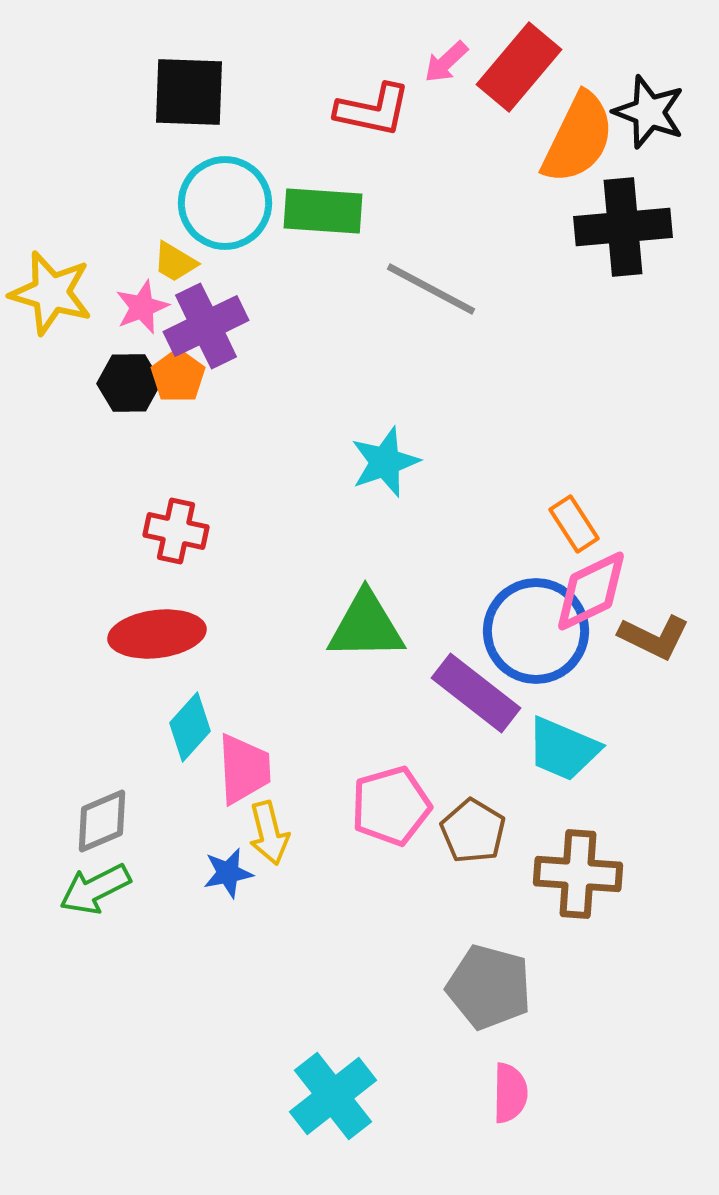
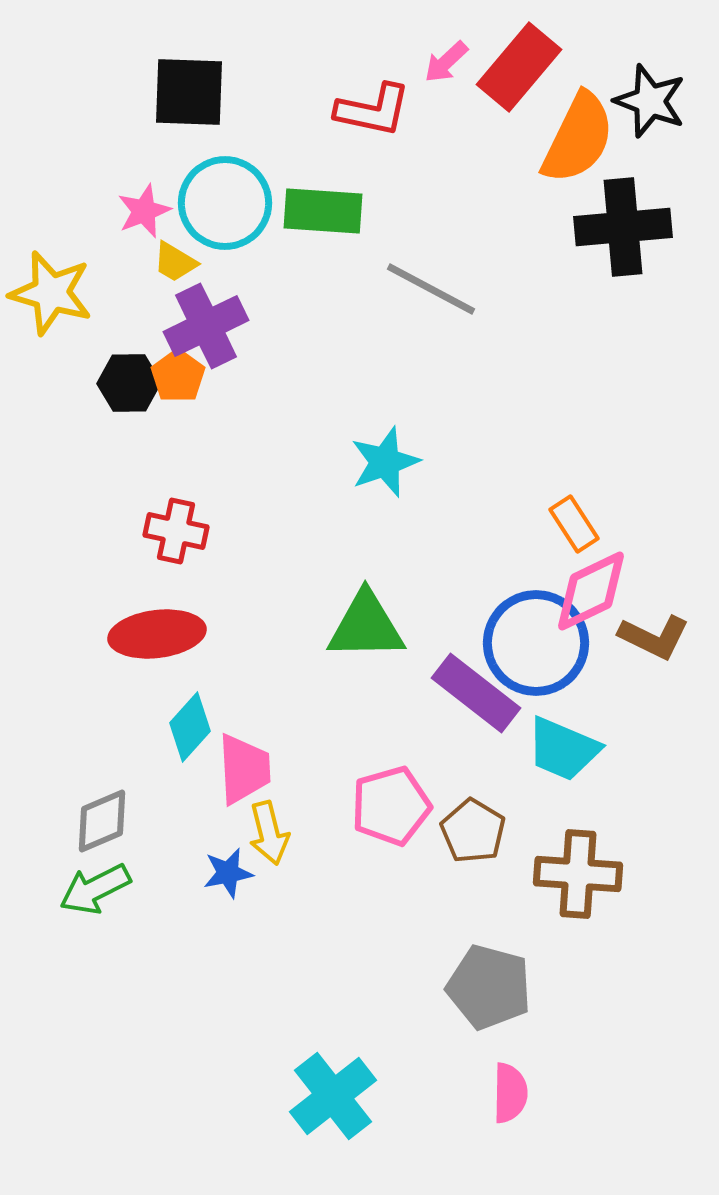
black star: moved 1 px right, 11 px up
pink star: moved 2 px right, 96 px up
blue circle: moved 12 px down
